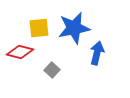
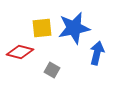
yellow square: moved 3 px right
gray square: rotated 14 degrees counterclockwise
